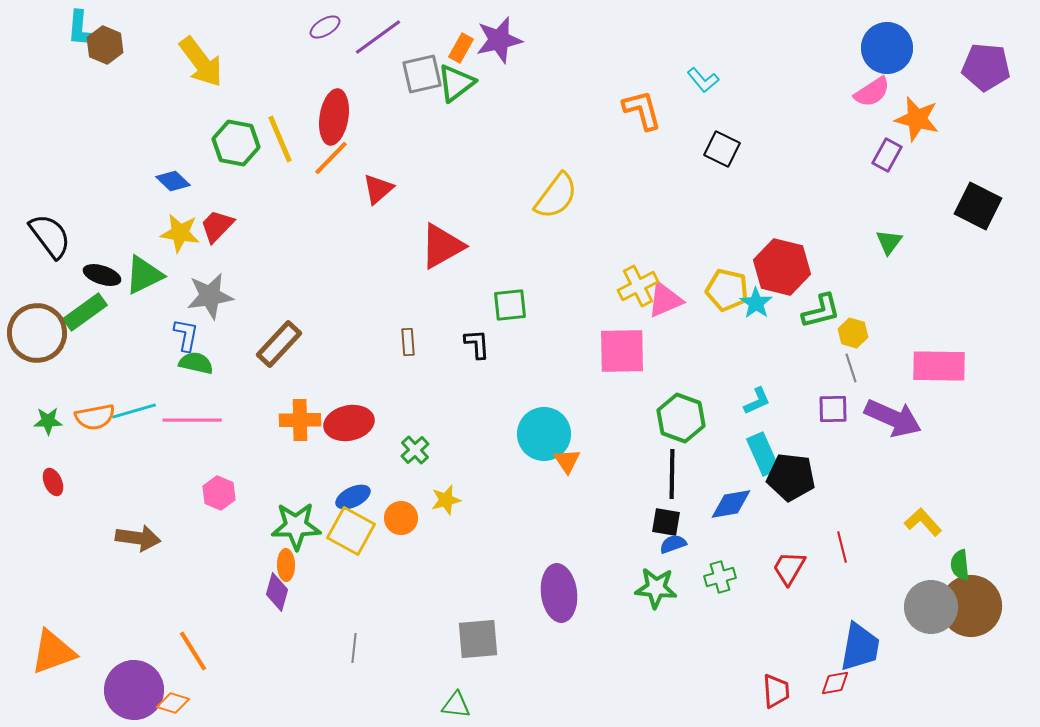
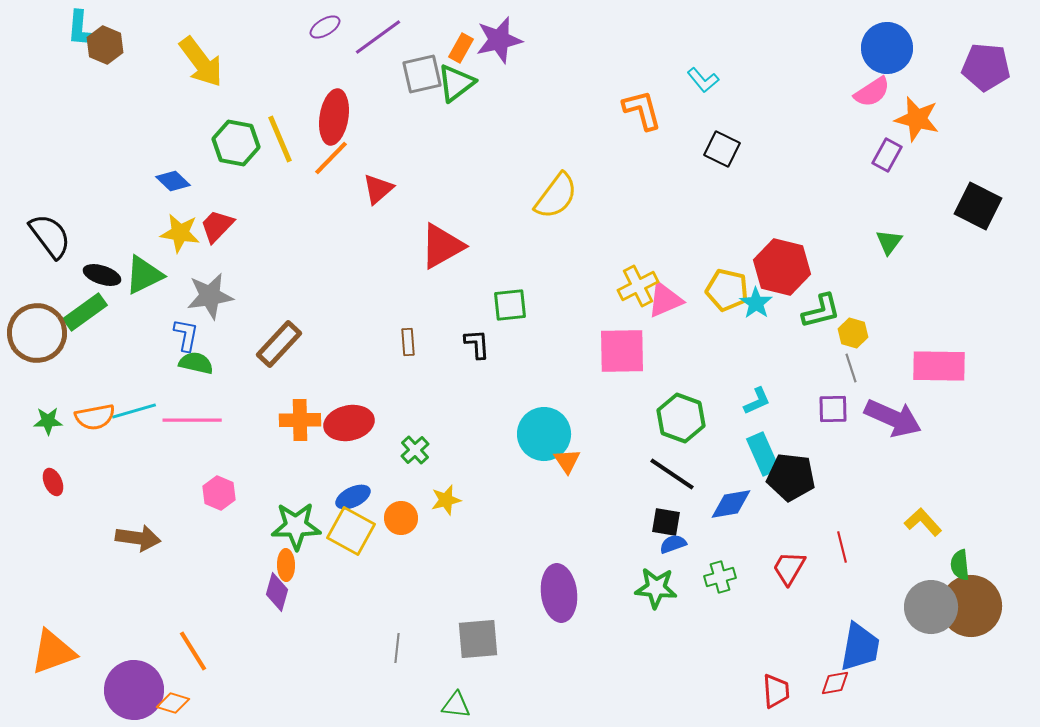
black line at (672, 474): rotated 57 degrees counterclockwise
gray line at (354, 648): moved 43 px right
